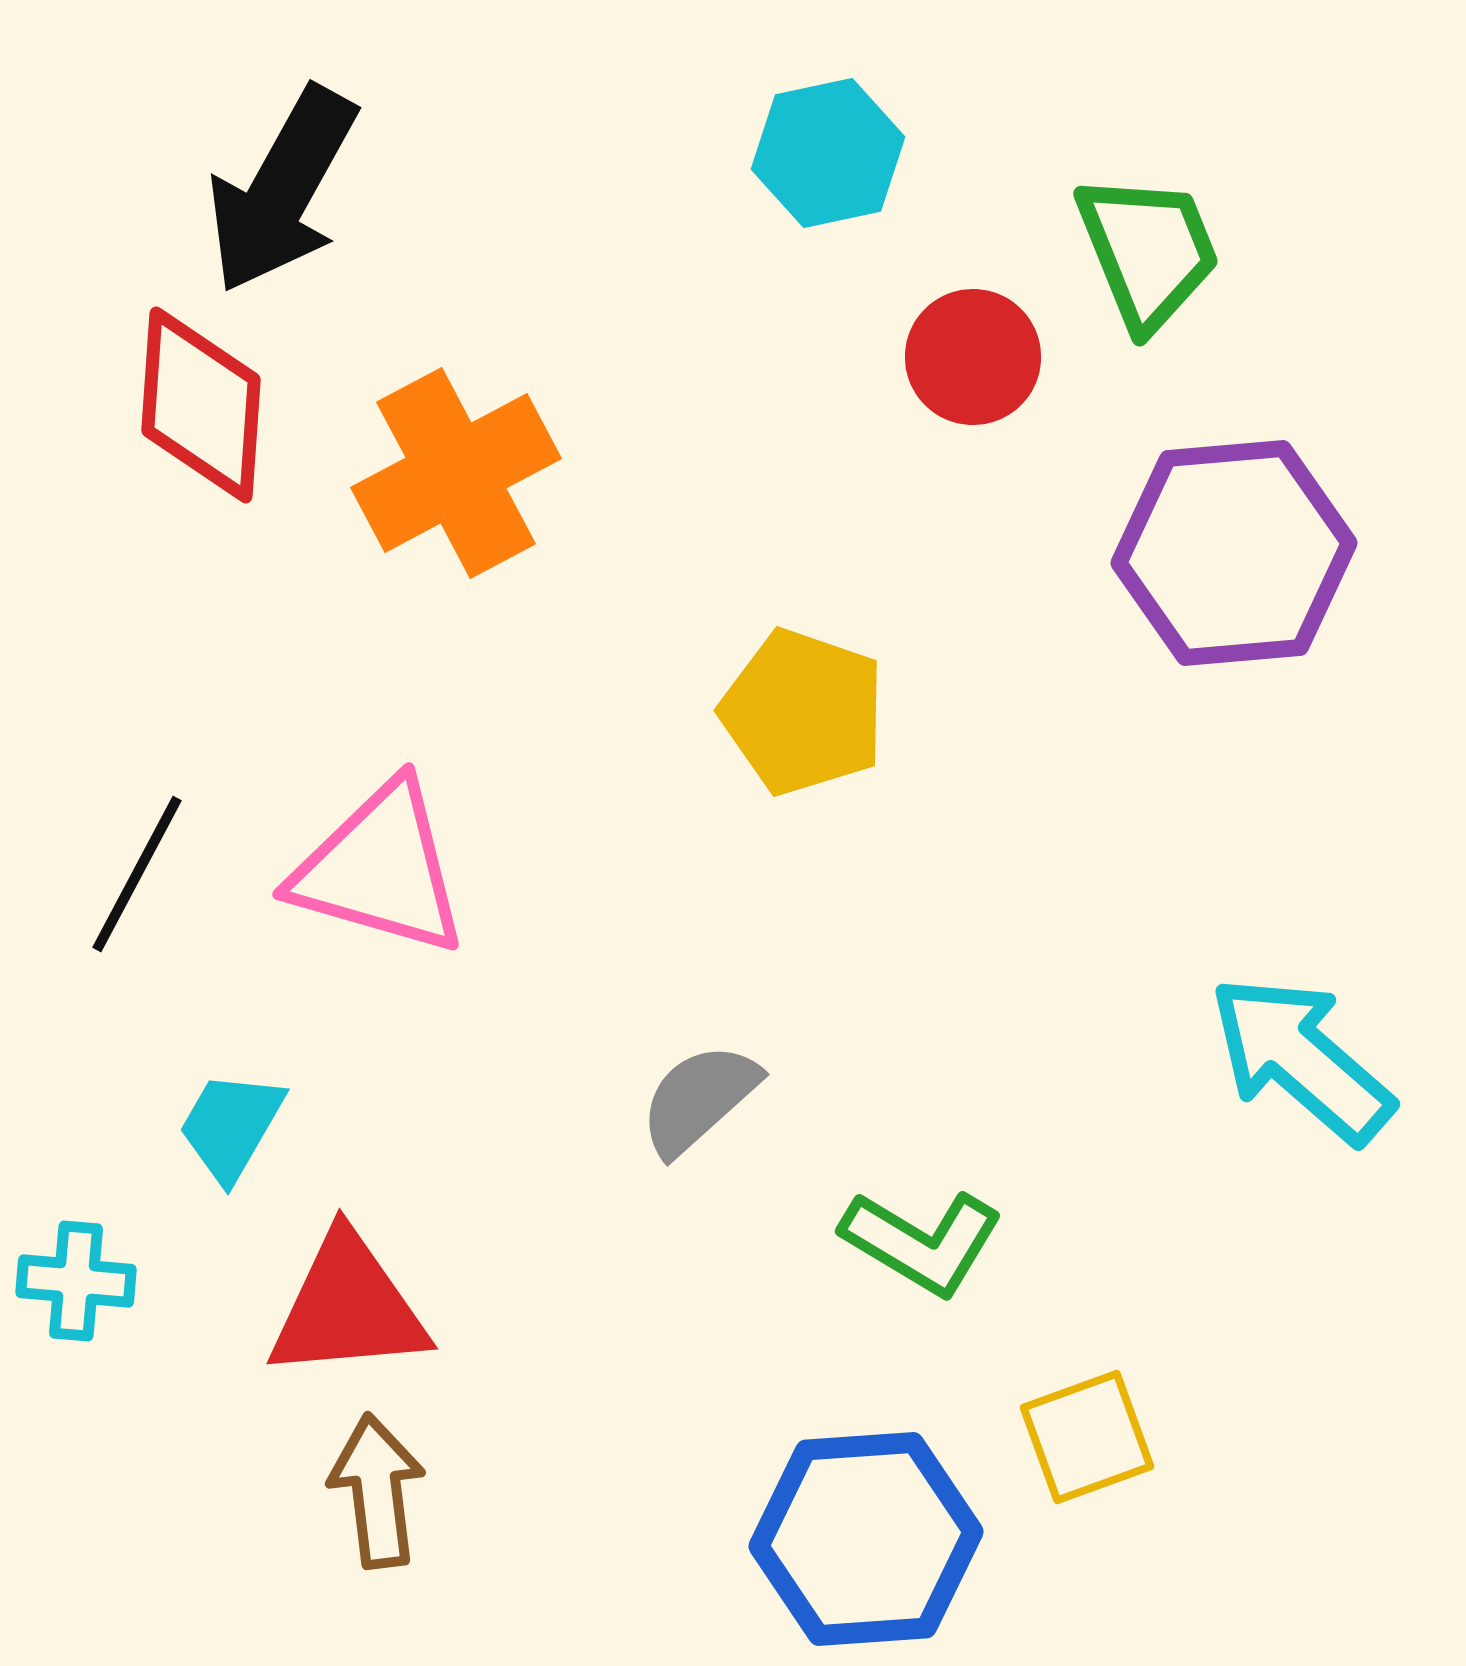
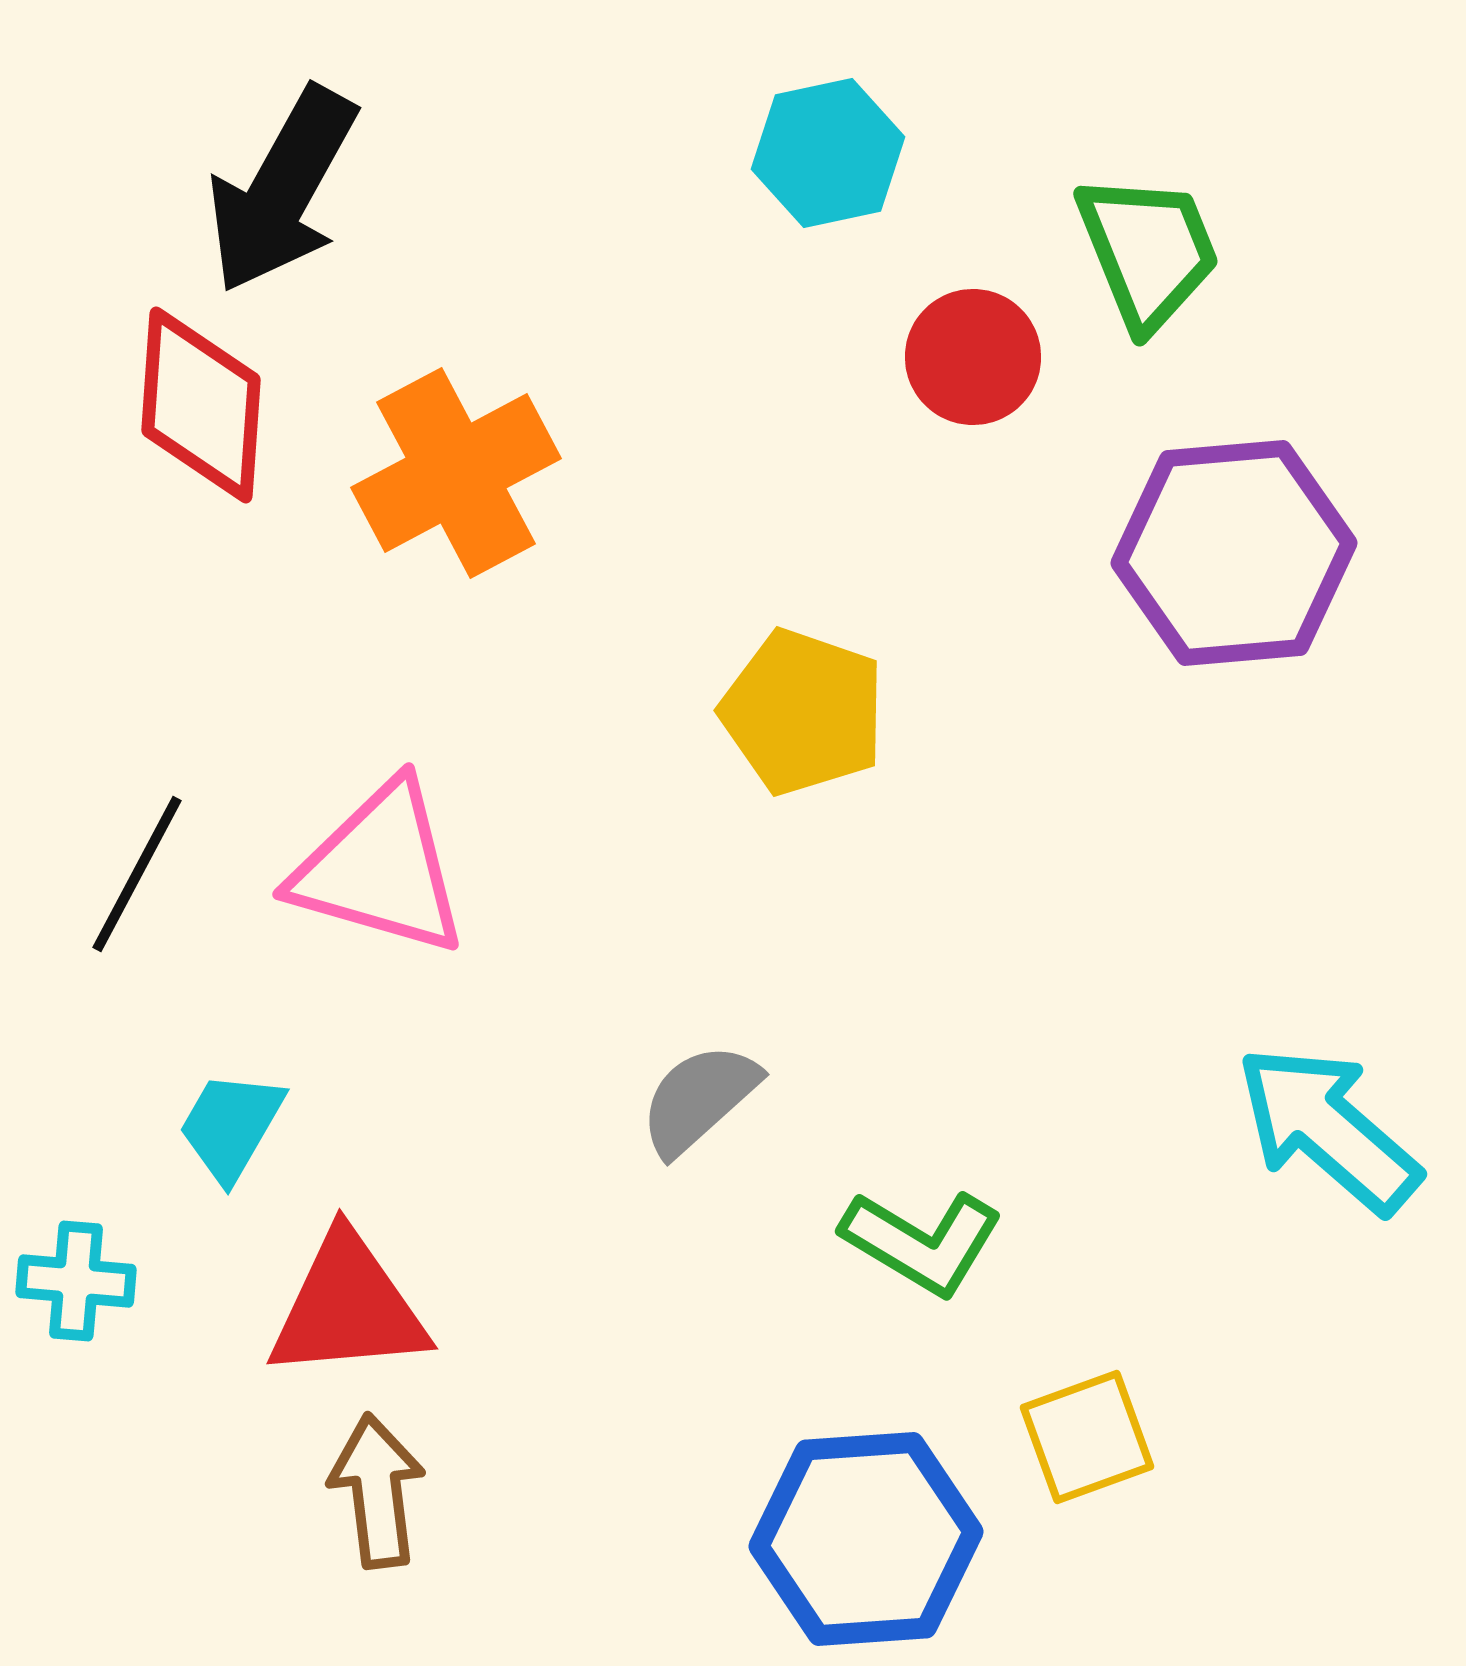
cyan arrow: moved 27 px right, 70 px down
